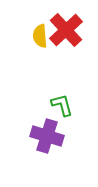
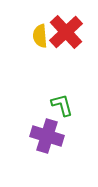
red cross: moved 2 px down
